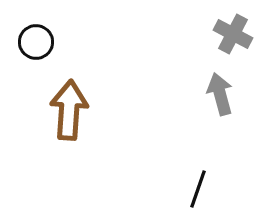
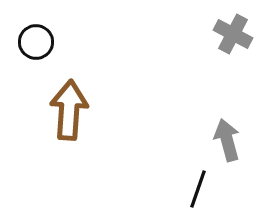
gray arrow: moved 7 px right, 46 px down
